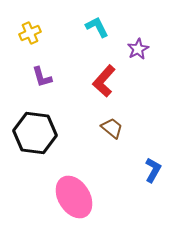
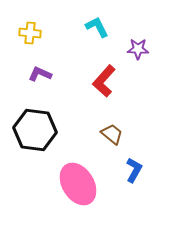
yellow cross: rotated 30 degrees clockwise
purple star: rotated 30 degrees clockwise
purple L-shape: moved 2 px left, 3 px up; rotated 130 degrees clockwise
brown trapezoid: moved 6 px down
black hexagon: moved 3 px up
blue L-shape: moved 19 px left
pink ellipse: moved 4 px right, 13 px up
